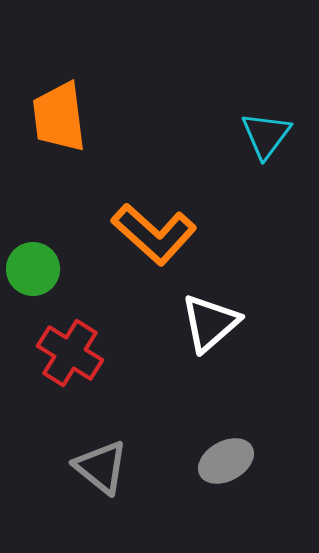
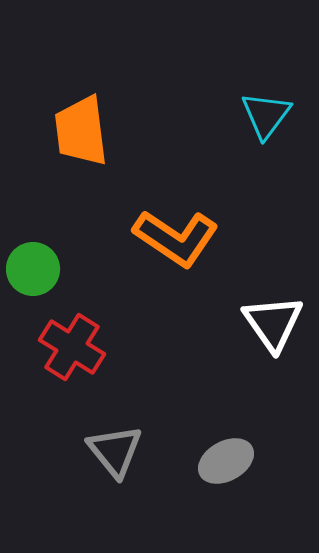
orange trapezoid: moved 22 px right, 14 px down
cyan triangle: moved 20 px up
orange L-shape: moved 22 px right, 4 px down; rotated 8 degrees counterclockwise
white triangle: moved 63 px right; rotated 24 degrees counterclockwise
red cross: moved 2 px right, 6 px up
gray triangle: moved 14 px right, 16 px up; rotated 12 degrees clockwise
